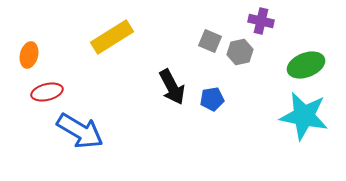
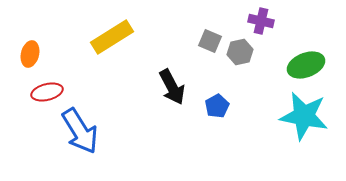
orange ellipse: moved 1 px right, 1 px up
blue pentagon: moved 5 px right, 7 px down; rotated 20 degrees counterclockwise
blue arrow: rotated 27 degrees clockwise
